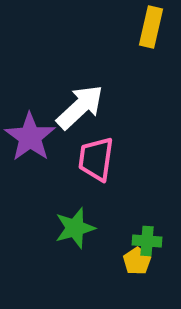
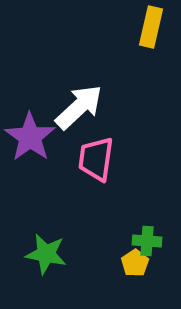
white arrow: moved 1 px left
green star: moved 29 px left, 26 px down; rotated 27 degrees clockwise
yellow pentagon: moved 2 px left, 2 px down
